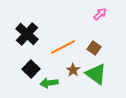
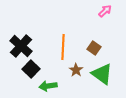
pink arrow: moved 5 px right, 3 px up
black cross: moved 6 px left, 12 px down
orange line: rotated 60 degrees counterclockwise
brown star: moved 3 px right
green triangle: moved 6 px right
green arrow: moved 1 px left, 3 px down
